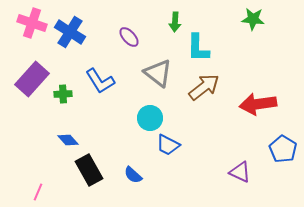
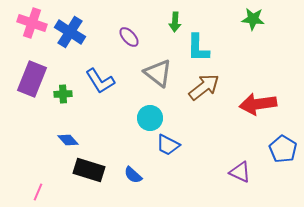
purple rectangle: rotated 20 degrees counterclockwise
black rectangle: rotated 44 degrees counterclockwise
